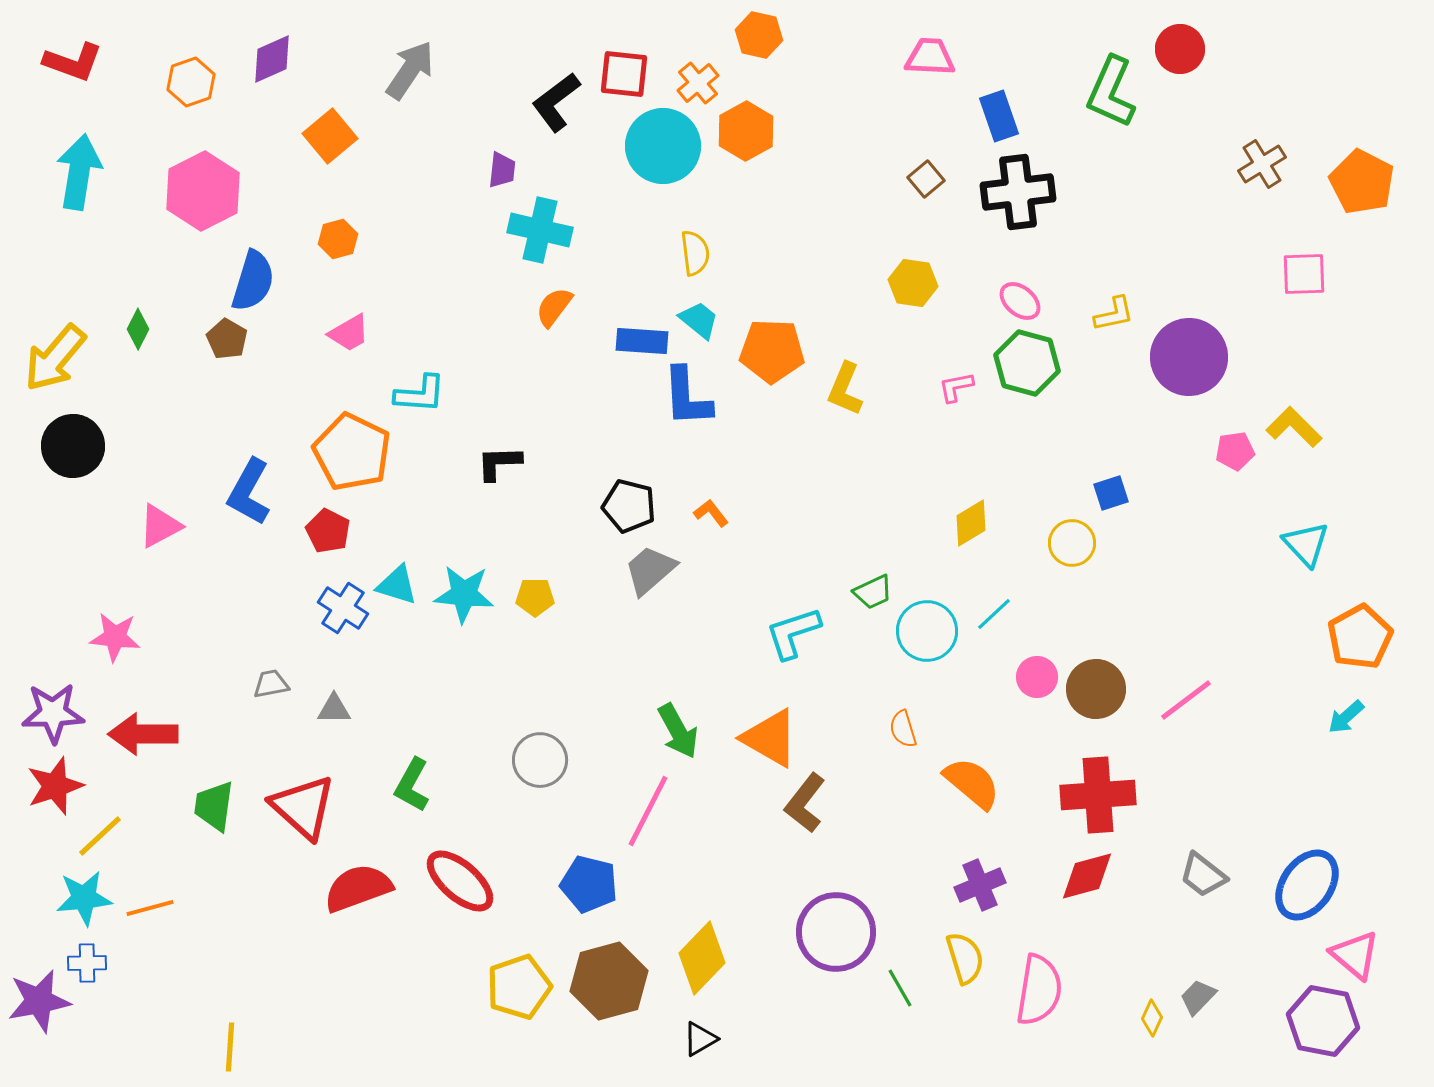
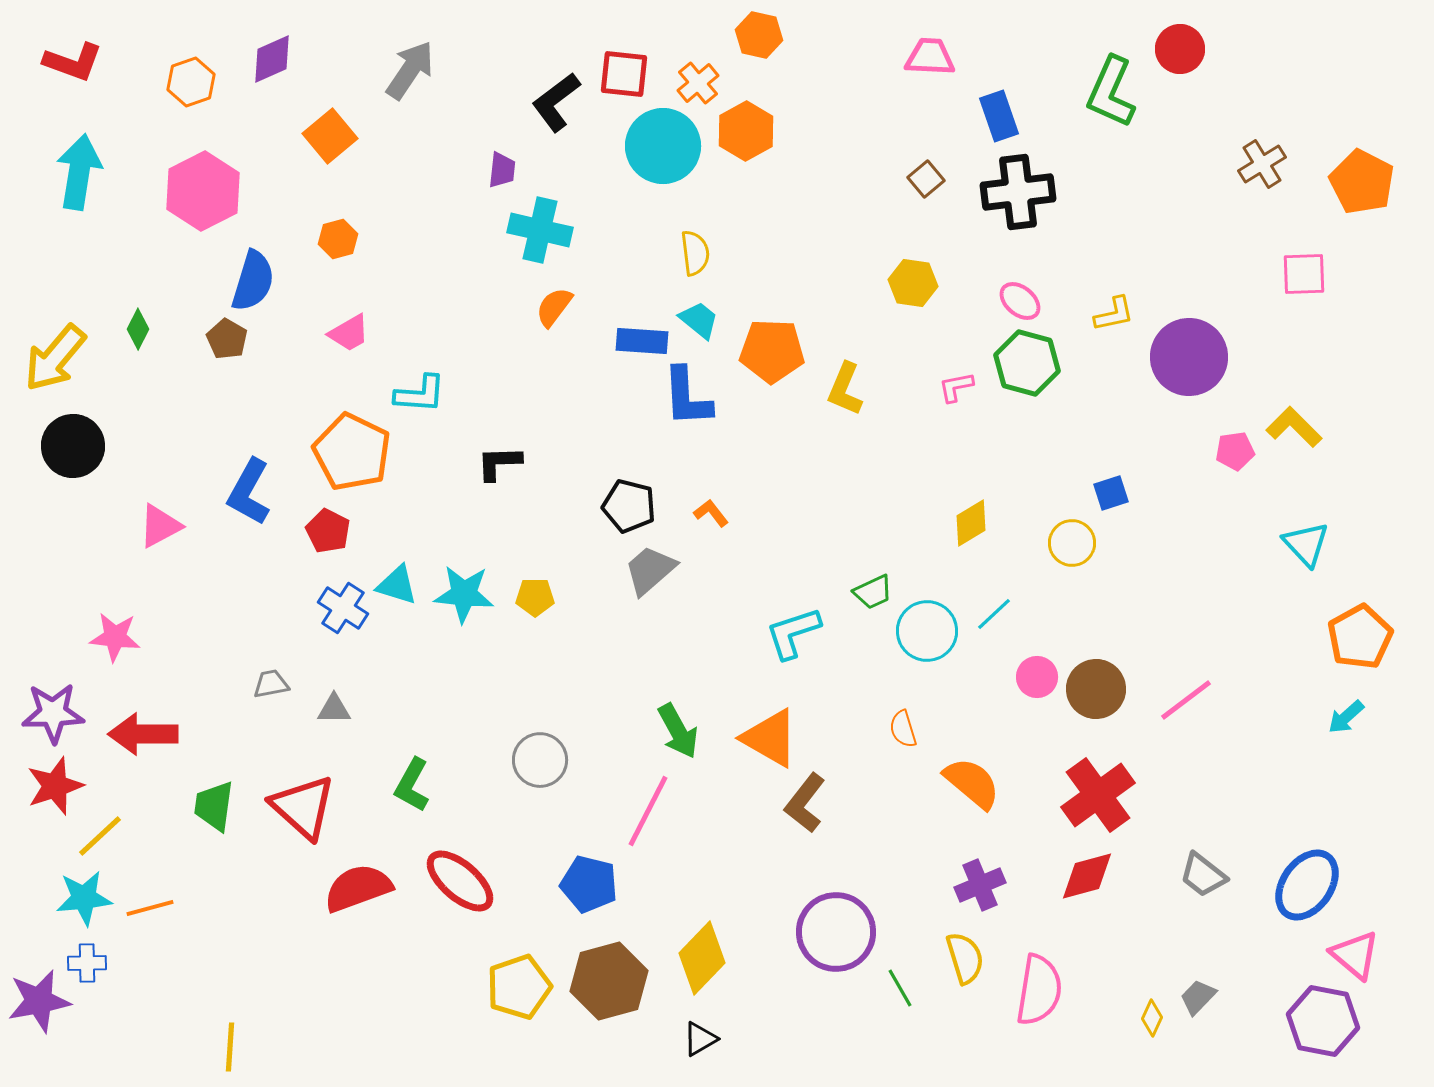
red cross at (1098, 795): rotated 32 degrees counterclockwise
